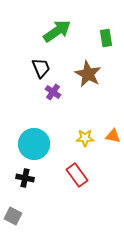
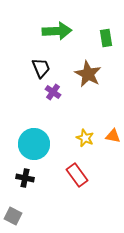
green arrow: rotated 32 degrees clockwise
yellow star: rotated 24 degrees clockwise
